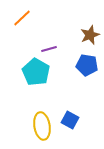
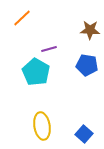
brown star: moved 5 px up; rotated 24 degrees clockwise
blue square: moved 14 px right, 14 px down; rotated 12 degrees clockwise
